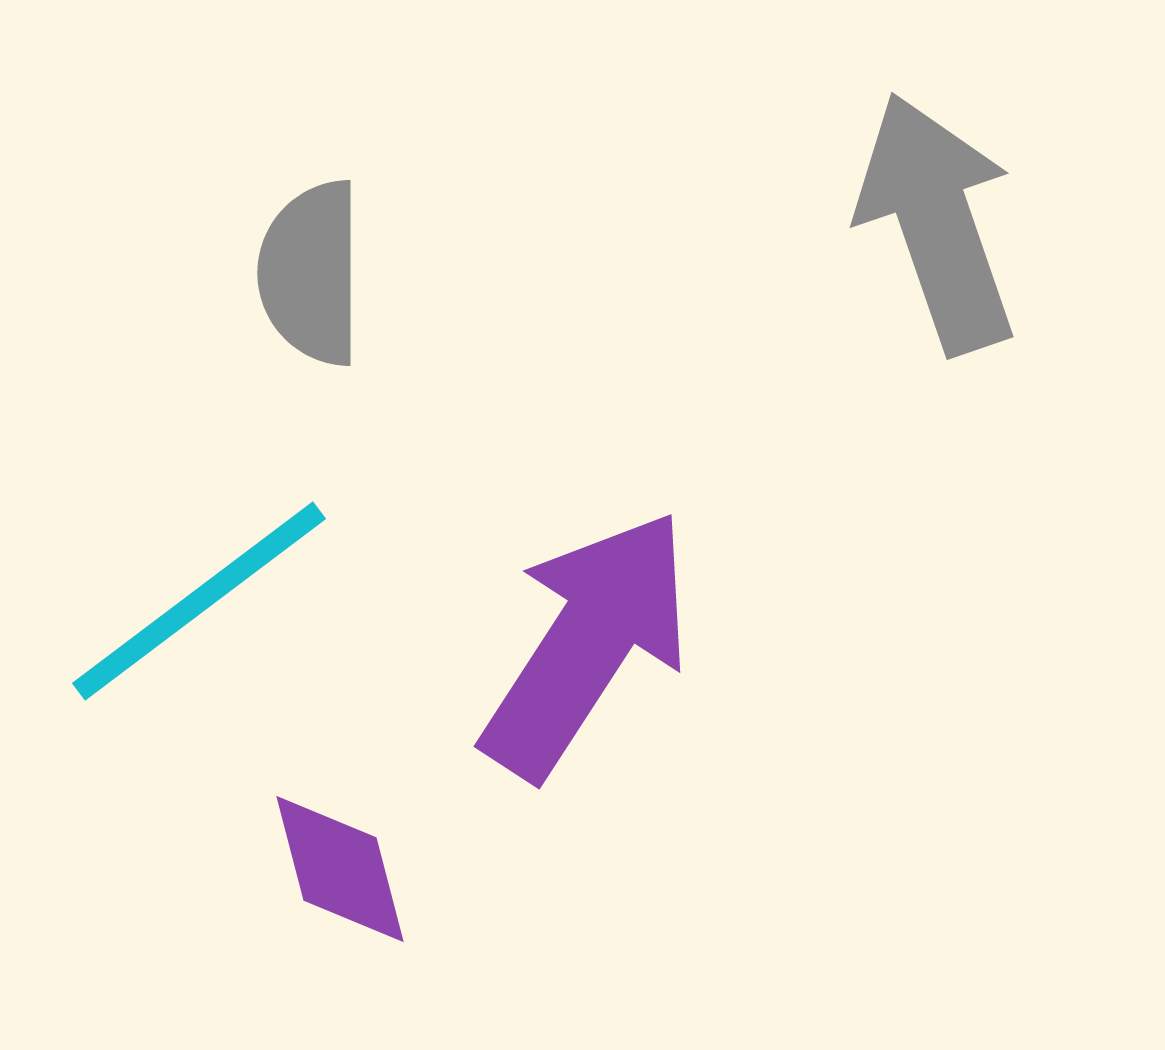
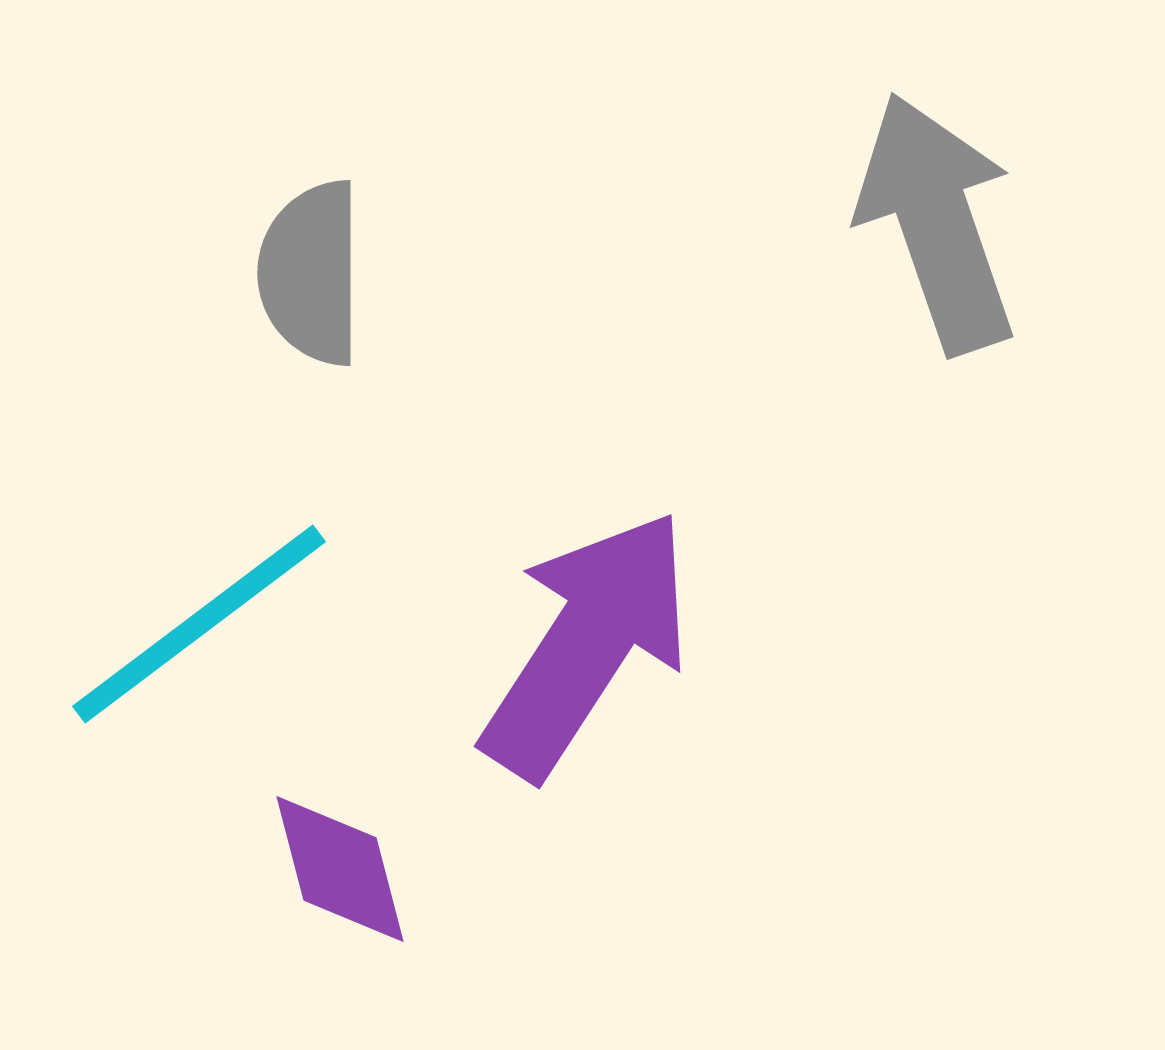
cyan line: moved 23 px down
